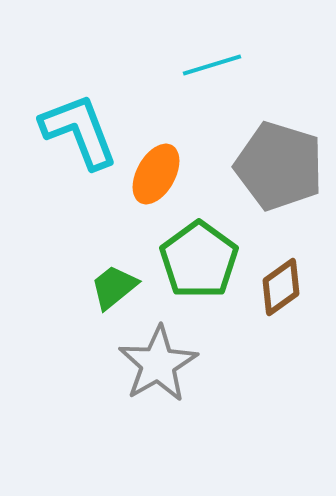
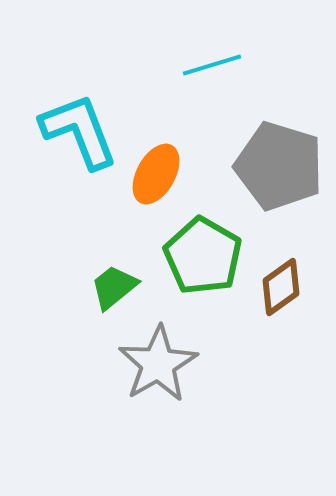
green pentagon: moved 4 px right, 4 px up; rotated 6 degrees counterclockwise
